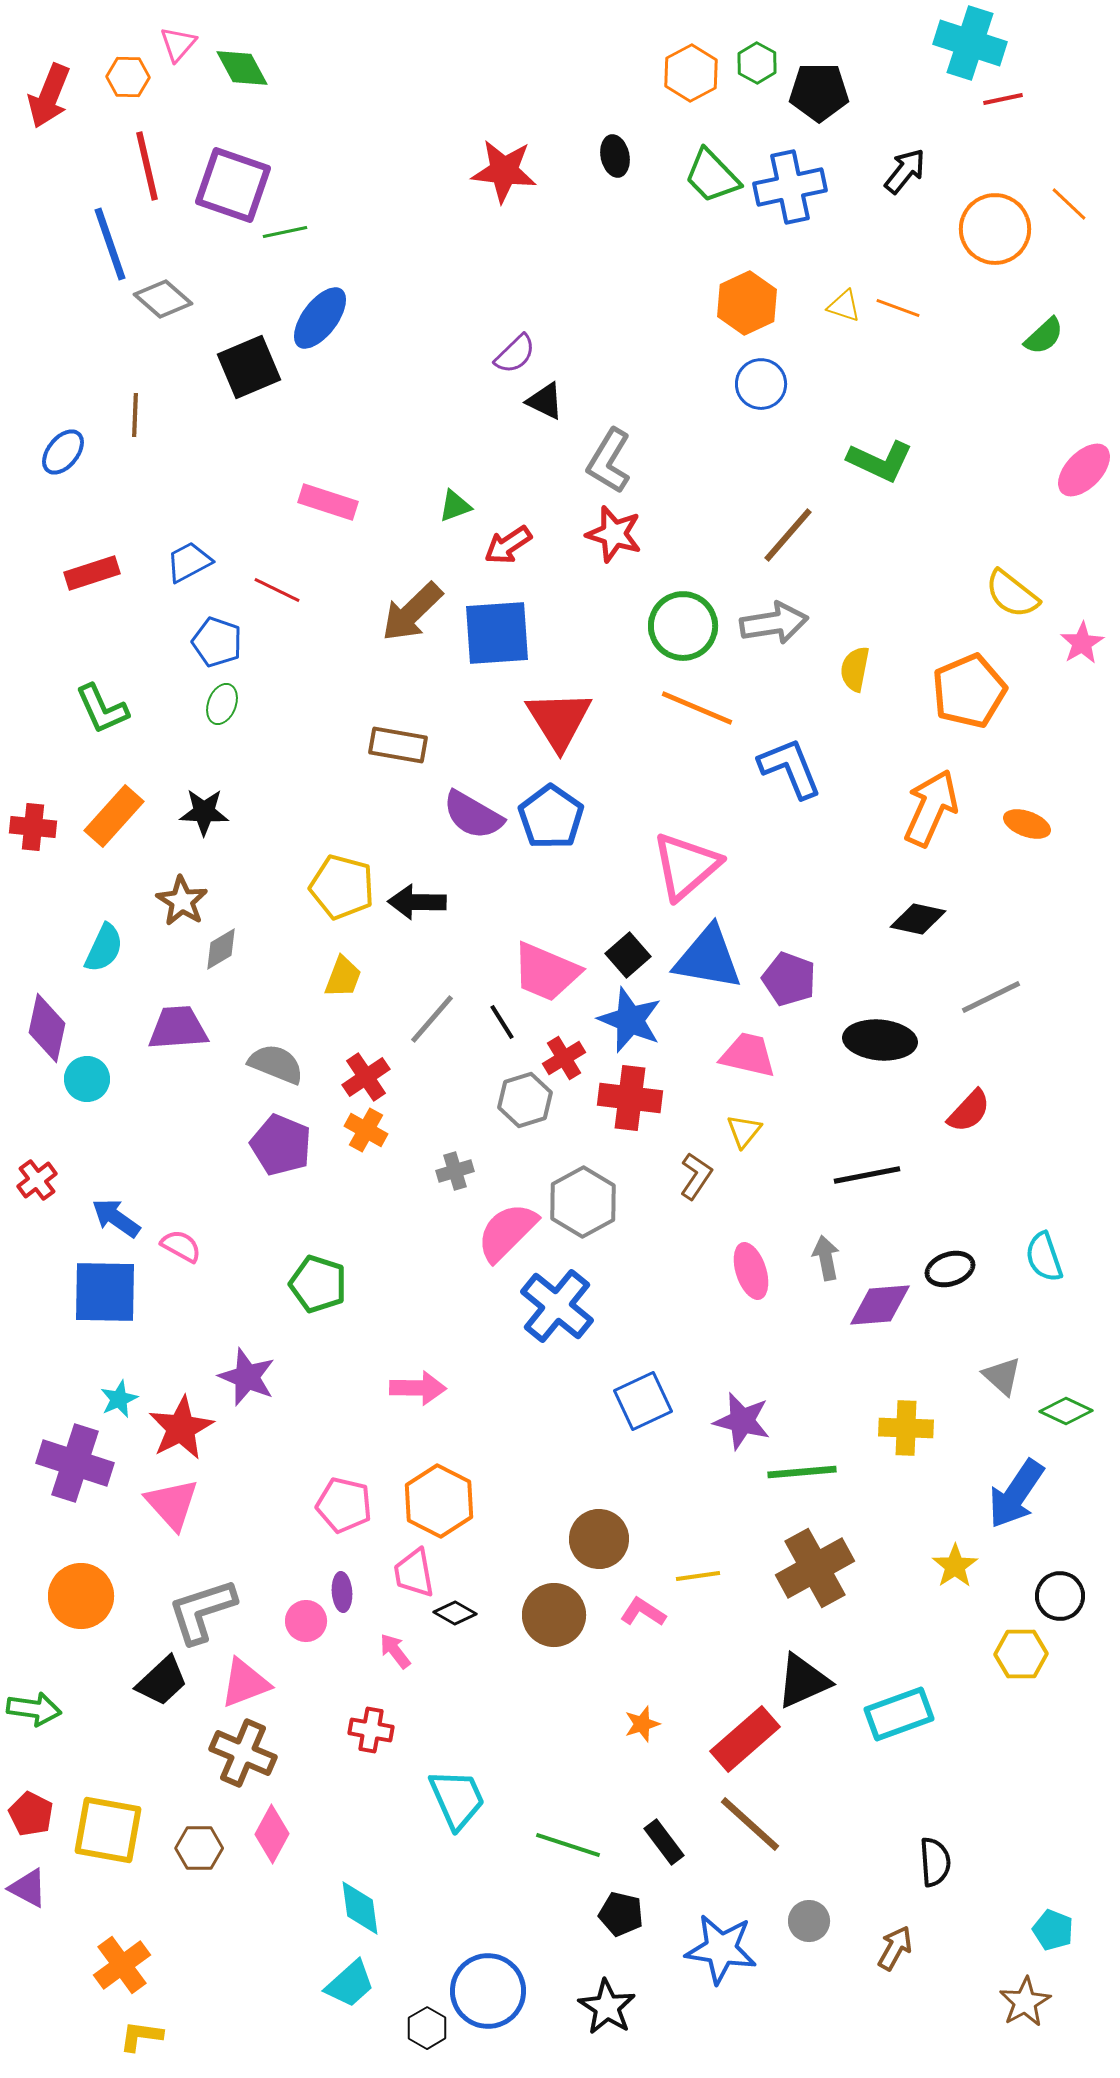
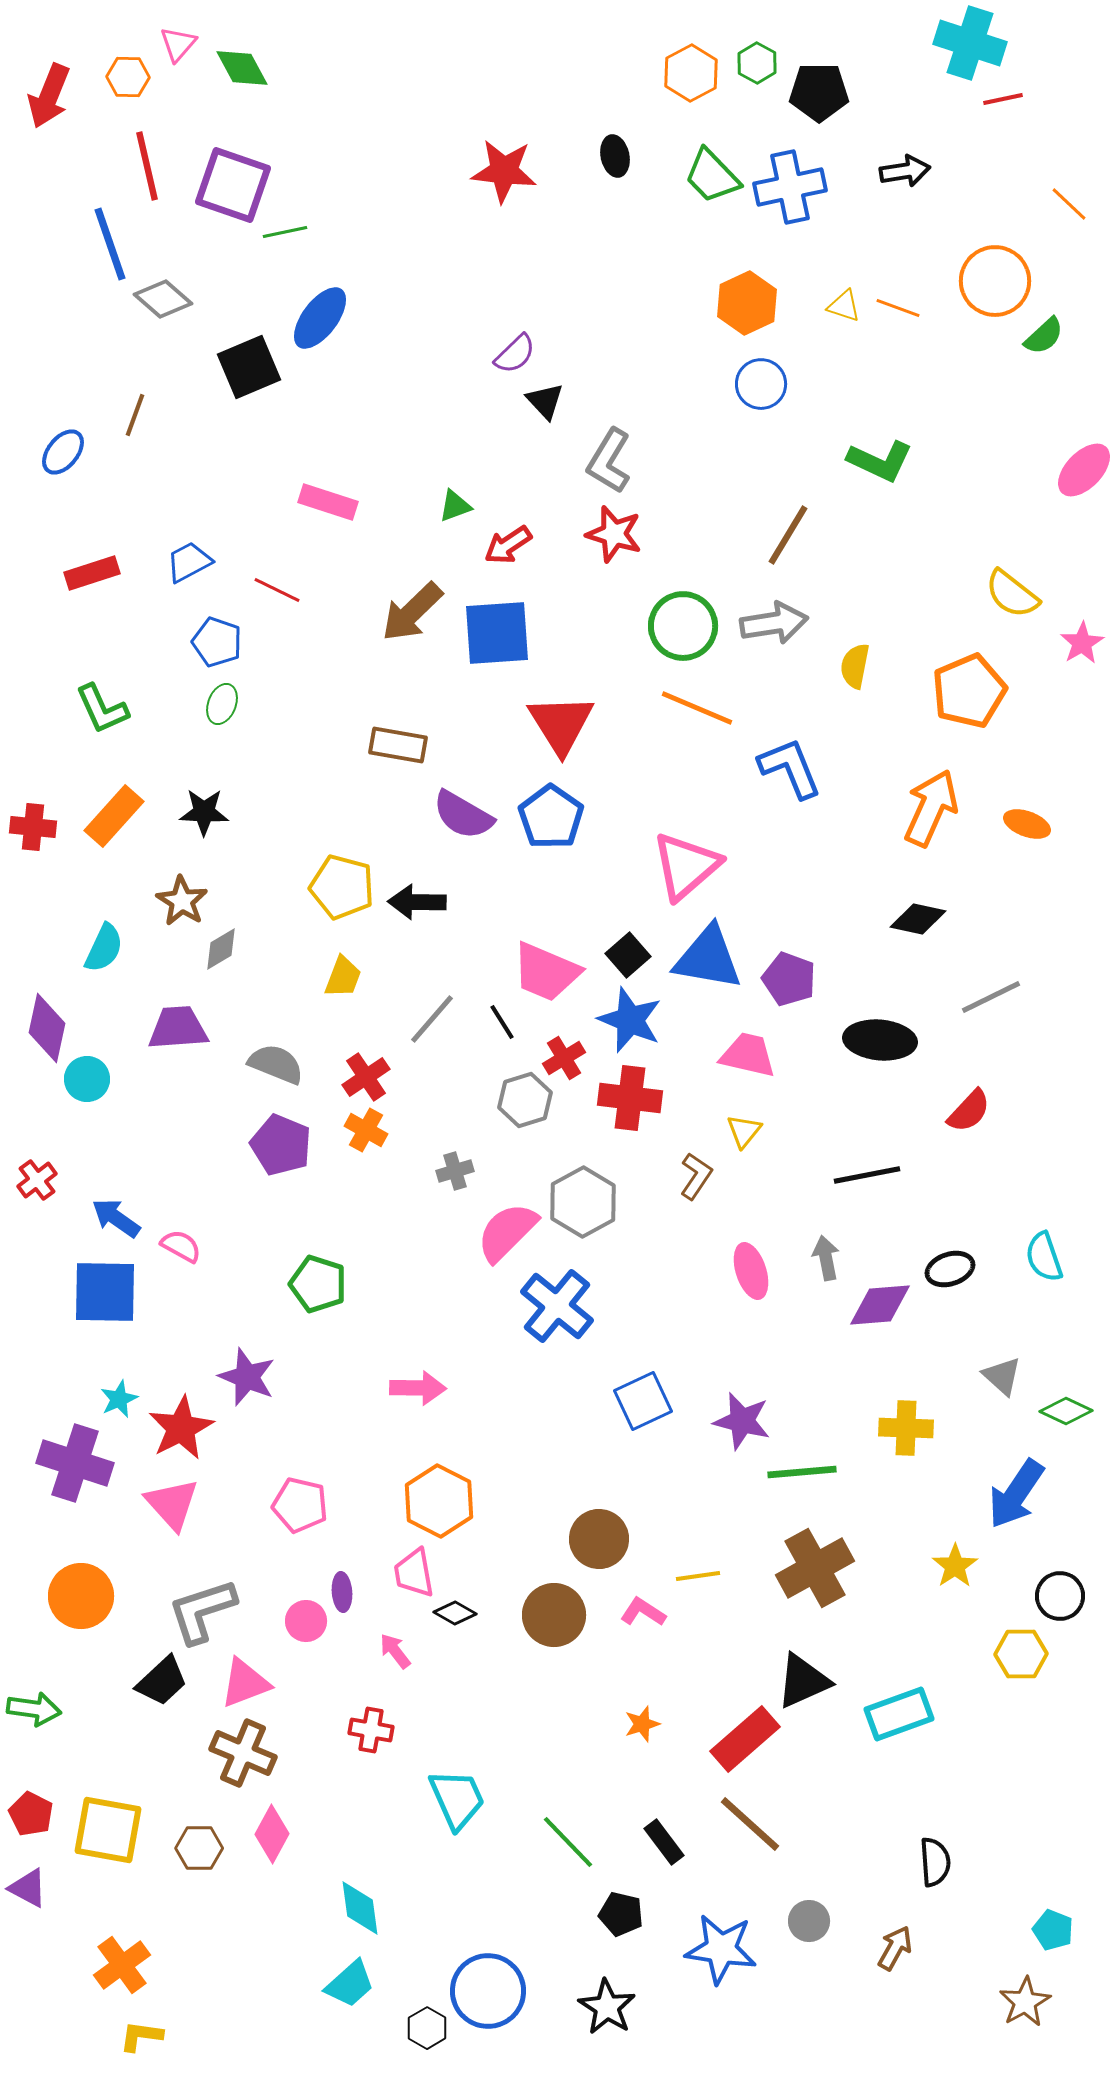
black arrow at (905, 171): rotated 42 degrees clockwise
orange circle at (995, 229): moved 52 px down
black triangle at (545, 401): rotated 21 degrees clockwise
brown line at (135, 415): rotated 18 degrees clockwise
brown line at (788, 535): rotated 10 degrees counterclockwise
yellow semicircle at (855, 669): moved 3 px up
red triangle at (559, 720): moved 2 px right, 4 px down
purple semicircle at (473, 815): moved 10 px left
pink pentagon at (344, 1505): moved 44 px left
green line at (568, 1845): moved 3 px up; rotated 28 degrees clockwise
